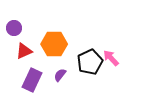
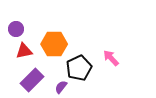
purple circle: moved 2 px right, 1 px down
red triangle: rotated 12 degrees clockwise
black pentagon: moved 11 px left, 6 px down
purple semicircle: moved 1 px right, 12 px down
purple rectangle: rotated 20 degrees clockwise
